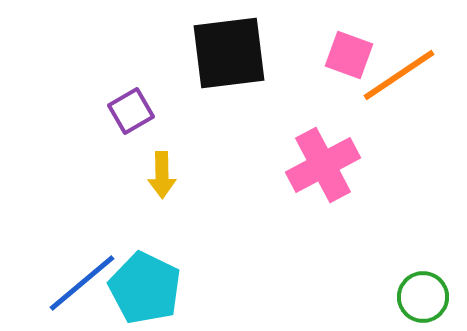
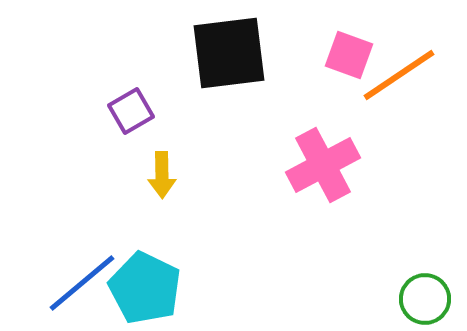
green circle: moved 2 px right, 2 px down
